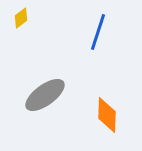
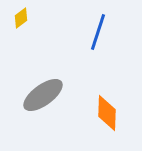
gray ellipse: moved 2 px left
orange diamond: moved 2 px up
